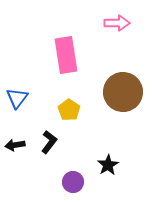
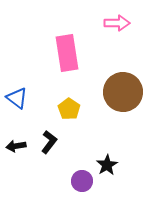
pink rectangle: moved 1 px right, 2 px up
blue triangle: rotated 30 degrees counterclockwise
yellow pentagon: moved 1 px up
black arrow: moved 1 px right, 1 px down
black star: moved 1 px left
purple circle: moved 9 px right, 1 px up
